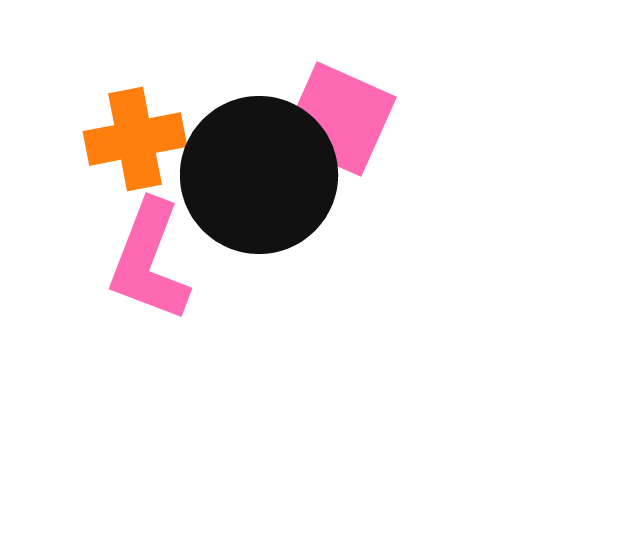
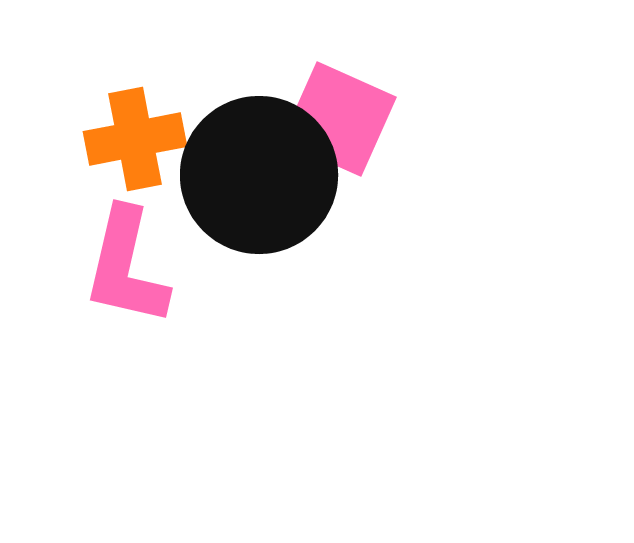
pink L-shape: moved 23 px left, 6 px down; rotated 8 degrees counterclockwise
